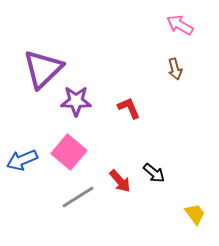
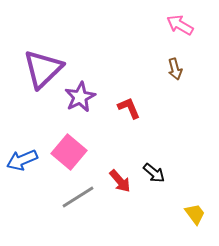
purple star: moved 4 px right, 4 px up; rotated 28 degrees counterclockwise
